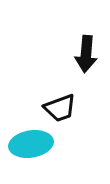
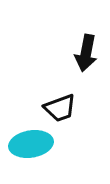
black arrow: moved 1 px up; rotated 6 degrees clockwise
